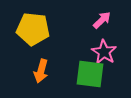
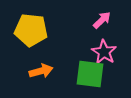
yellow pentagon: moved 2 px left, 1 px down
orange arrow: rotated 120 degrees counterclockwise
